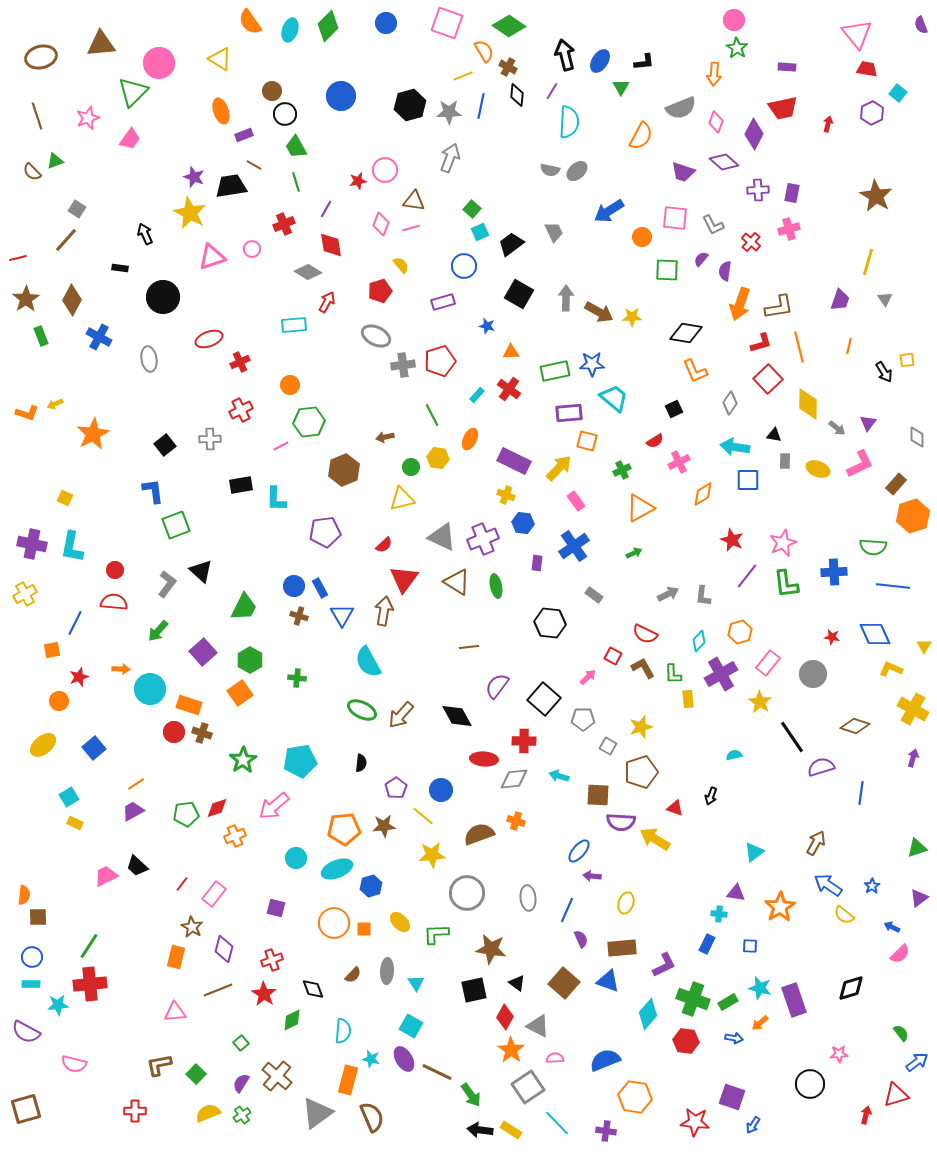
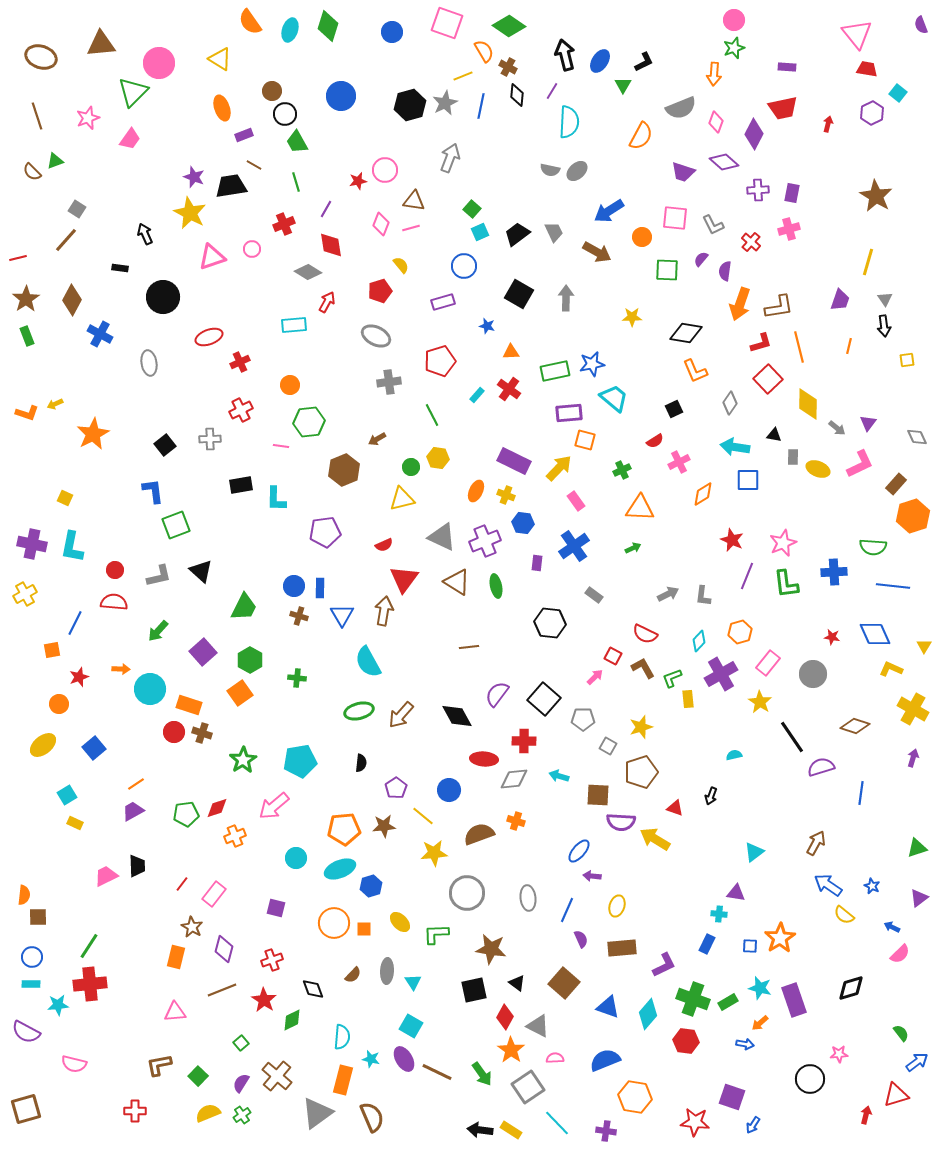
blue circle at (386, 23): moved 6 px right, 9 px down
green diamond at (328, 26): rotated 28 degrees counterclockwise
green star at (737, 48): moved 3 px left; rotated 20 degrees clockwise
brown ellipse at (41, 57): rotated 32 degrees clockwise
black L-shape at (644, 62): rotated 20 degrees counterclockwise
green triangle at (621, 87): moved 2 px right, 2 px up
orange ellipse at (221, 111): moved 1 px right, 3 px up
gray star at (449, 112): moved 4 px left, 9 px up; rotated 25 degrees counterclockwise
green trapezoid at (296, 147): moved 1 px right, 5 px up
black trapezoid at (511, 244): moved 6 px right, 10 px up
brown arrow at (599, 312): moved 2 px left, 60 px up
green rectangle at (41, 336): moved 14 px left
blue cross at (99, 337): moved 1 px right, 3 px up
red ellipse at (209, 339): moved 2 px up
gray ellipse at (149, 359): moved 4 px down
blue star at (592, 364): rotated 10 degrees counterclockwise
gray cross at (403, 365): moved 14 px left, 17 px down
black arrow at (884, 372): moved 46 px up; rotated 25 degrees clockwise
brown arrow at (385, 437): moved 8 px left, 2 px down; rotated 18 degrees counterclockwise
gray diamond at (917, 437): rotated 25 degrees counterclockwise
orange ellipse at (470, 439): moved 6 px right, 52 px down
orange square at (587, 441): moved 2 px left, 1 px up
pink line at (281, 446): rotated 35 degrees clockwise
gray rectangle at (785, 461): moved 8 px right, 4 px up
orange triangle at (640, 508): rotated 32 degrees clockwise
purple cross at (483, 539): moved 2 px right, 2 px down
red semicircle at (384, 545): rotated 18 degrees clockwise
green arrow at (634, 553): moved 1 px left, 5 px up
purple line at (747, 576): rotated 16 degrees counterclockwise
gray L-shape at (167, 584): moved 8 px left, 8 px up; rotated 40 degrees clockwise
blue rectangle at (320, 588): rotated 30 degrees clockwise
green L-shape at (673, 674): moved 1 px left, 4 px down; rotated 70 degrees clockwise
pink arrow at (588, 677): moved 7 px right
purple semicircle at (497, 686): moved 8 px down
orange circle at (59, 701): moved 3 px down
green ellipse at (362, 710): moved 3 px left, 1 px down; rotated 40 degrees counterclockwise
blue circle at (441, 790): moved 8 px right
cyan square at (69, 797): moved 2 px left, 2 px up
yellow star at (432, 855): moved 2 px right, 2 px up
black trapezoid at (137, 866): rotated 135 degrees counterclockwise
cyan ellipse at (337, 869): moved 3 px right
blue star at (872, 886): rotated 14 degrees counterclockwise
yellow ellipse at (626, 903): moved 9 px left, 3 px down
orange star at (780, 907): moved 31 px down
blue triangle at (608, 981): moved 26 px down
cyan triangle at (416, 983): moved 3 px left, 1 px up
brown line at (218, 990): moved 4 px right
red star at (264, 994): moved 6 px down
cyan semicircle at (343, 1031): moved 1 px left, 6 px down
blue arrow at (734, 1038): moved 11 px right, 6 px down
green square at (196, 1074): moved 2 px right, 2 px down
orange rectangle at (348, 1080): moved 5 px left
black circle at (810, 1084): moved 5 px up
green arrow at (471, 1095): moved 11 px right, 21 px up
